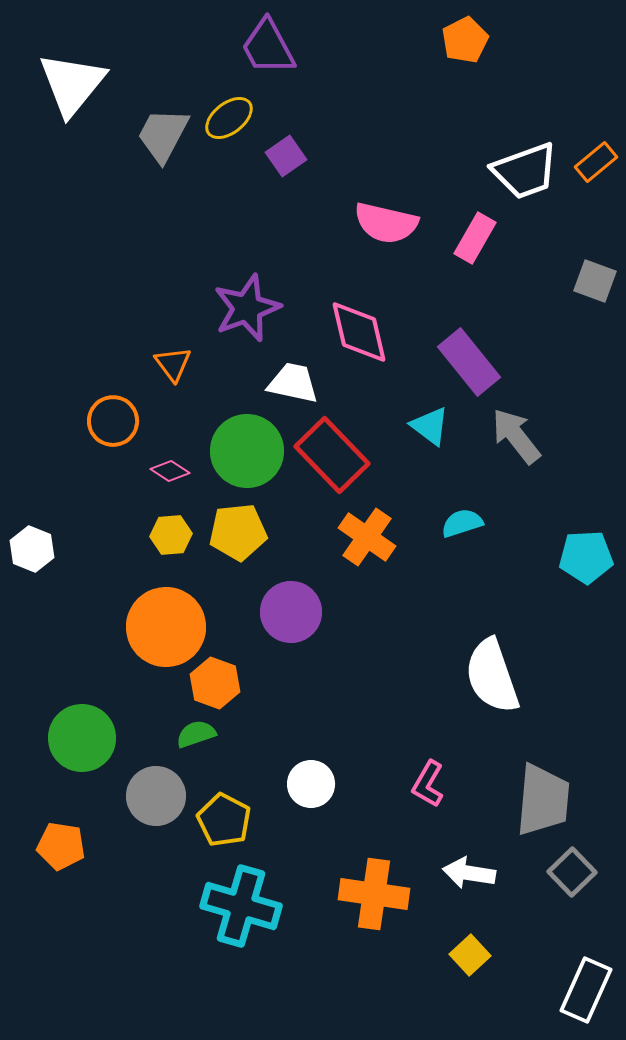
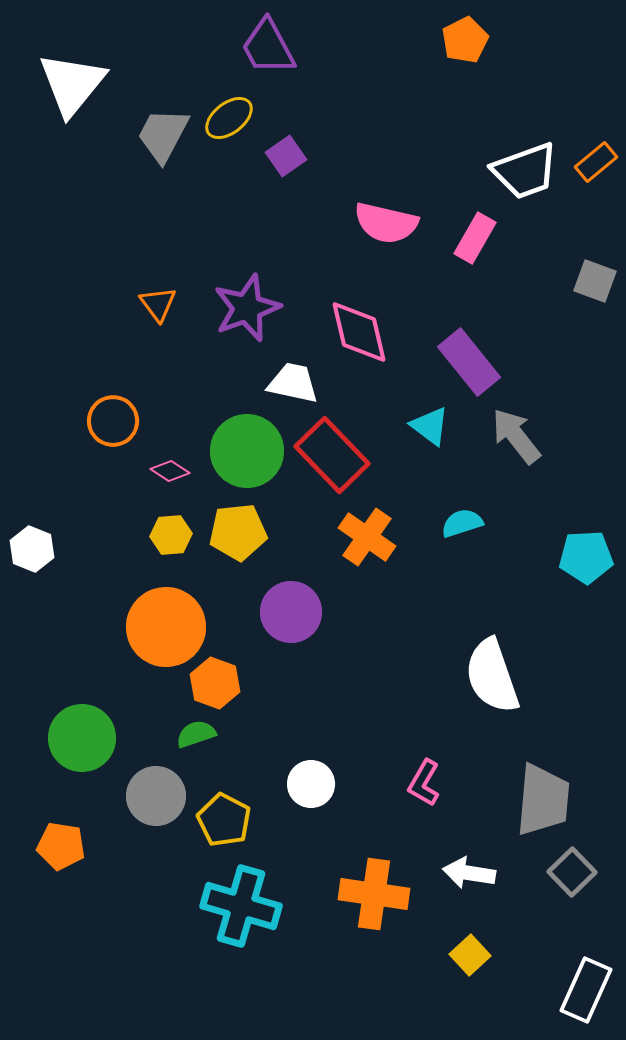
orange triangle at (173, 364): moved 15 px left, 60 px up
pink L-shape at (428, 784): moved 4 px left, 1 px up
